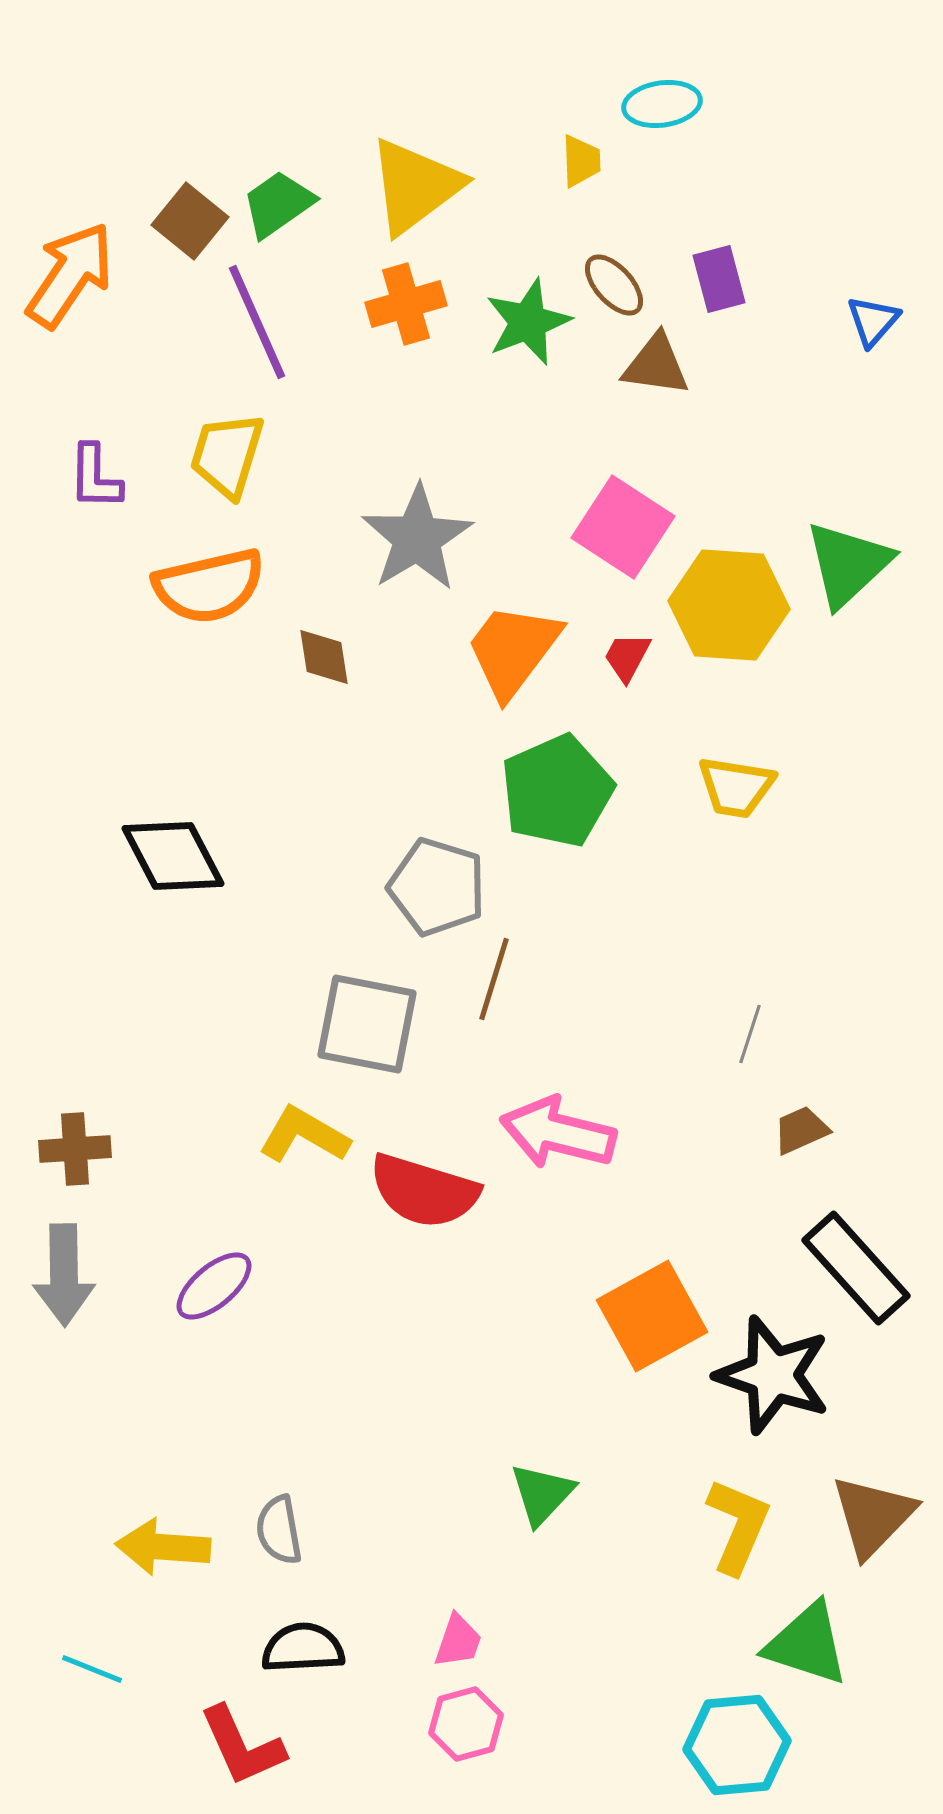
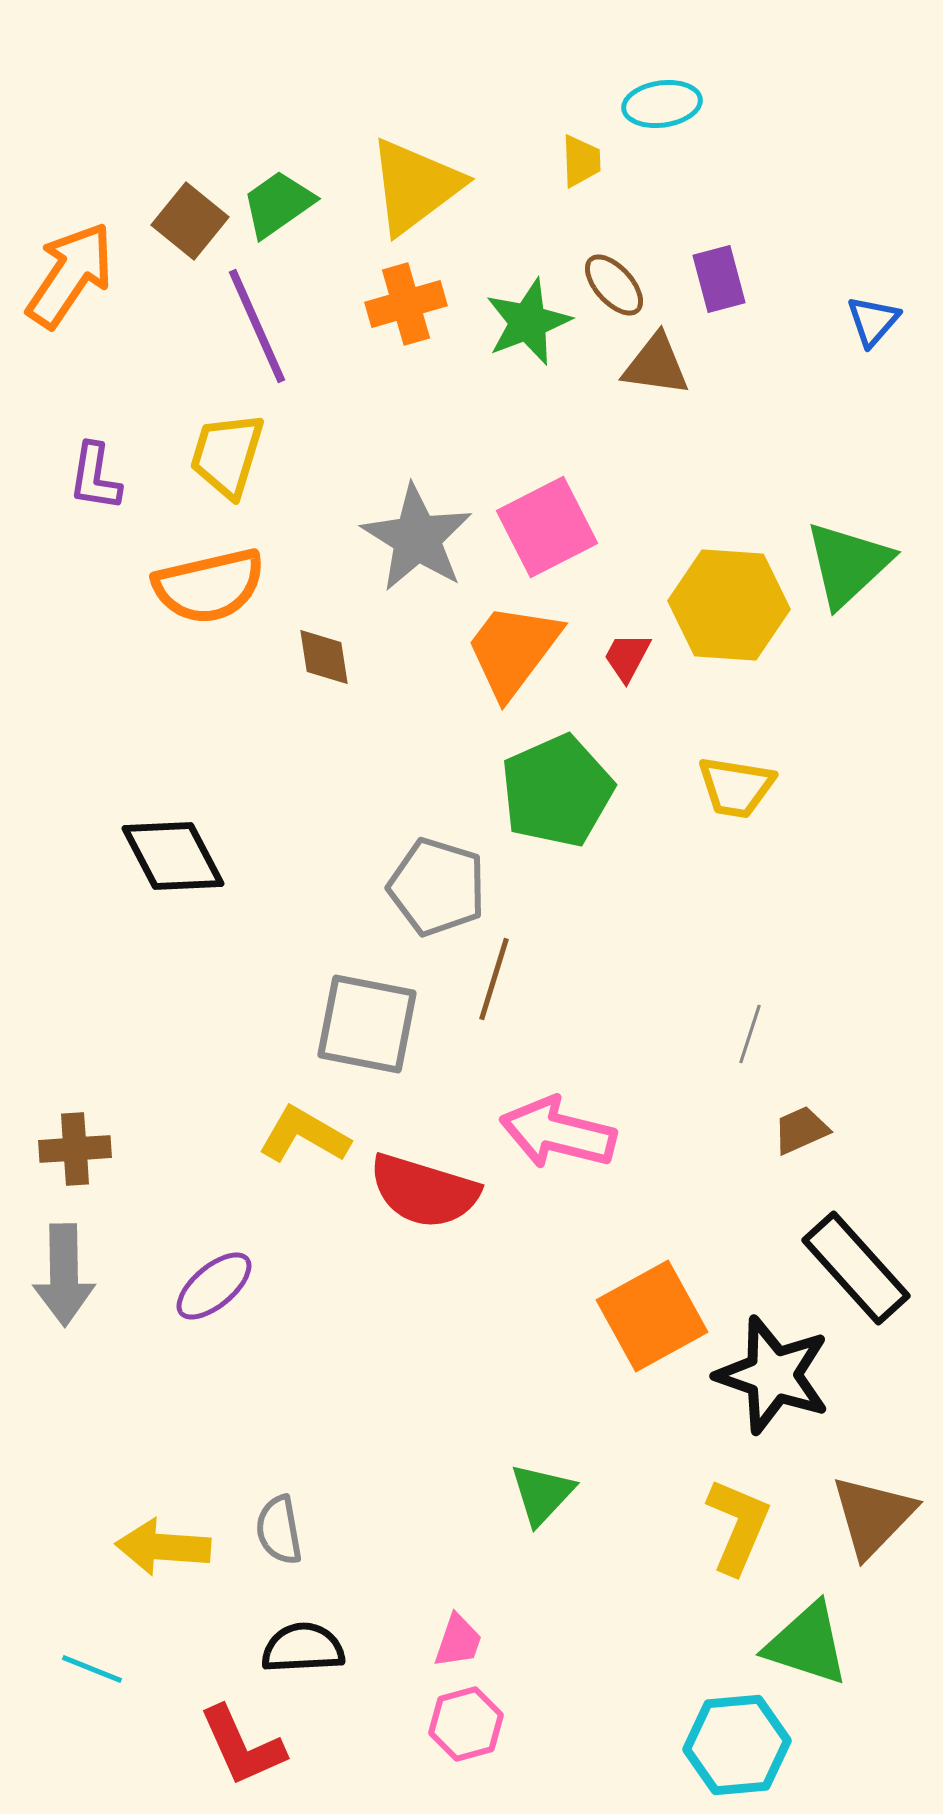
purple line at (257, 322): moved 4 px down
purple L-shape at (95, 477): rotated 8 degrees clockwise
pink square at (623, 527): moved 76 px left; rotated 30 degrees clockwise
gray star at (417, 538): rotated 9 degrees counterclockwise
